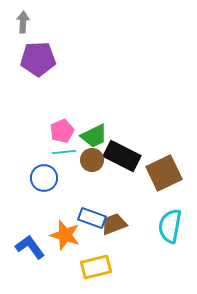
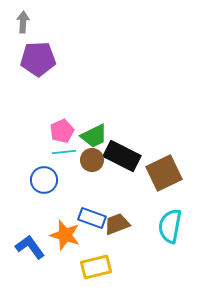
blue circle: moved 2 px down
brown trapezoid: moved 3 px right
